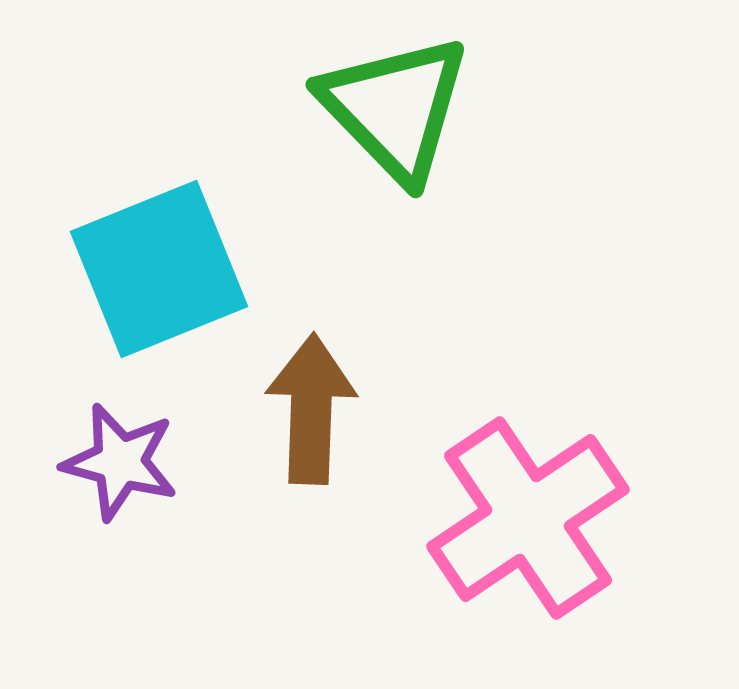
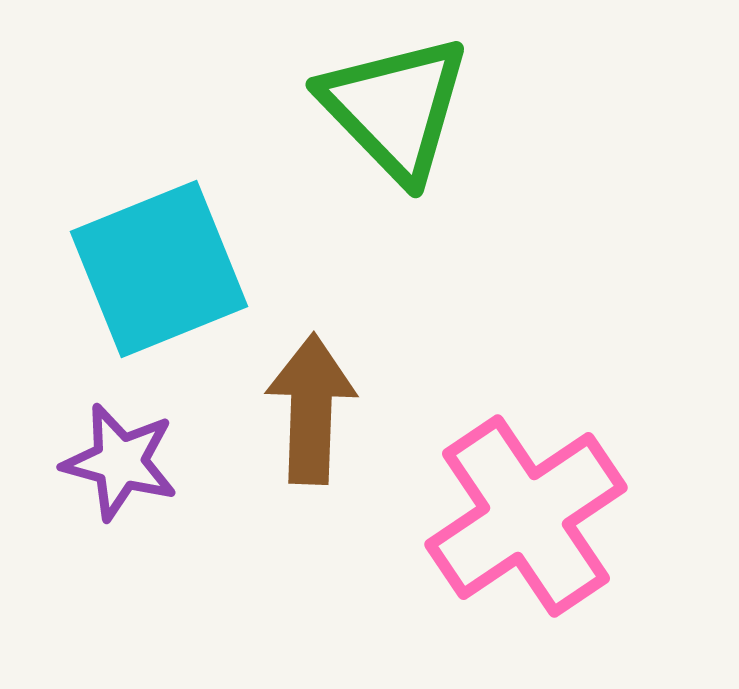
pink cross: moved 2 px left, 2 px up
